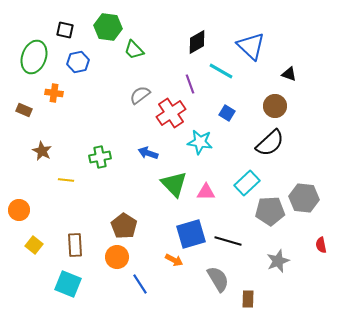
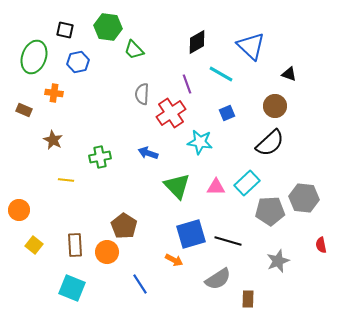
cyan line at (221, 71): moved 3 px down
purple line at (190, 84): moved 3 px left
gray semicircle at (140, 95): moved 2 px right, 1 px up; rotated 50 degrees counterclockwise
blue square at (227, 113): rotated 35 degrees clockwise
brown star at (42, 151): moved 11 px right, 11 px up
green triangle at (174, 184): moved 3 px right, 2 px down
pink triangle at (206, 192): moved 10 px right, 5 px up
orange circle at (117, 257): moved 10 px left, 5 px up
gray semicircle at (218, 279): rotated 88 degrees clockwise
cyan square at (68, 284): moved 4 px right, 4 px down
